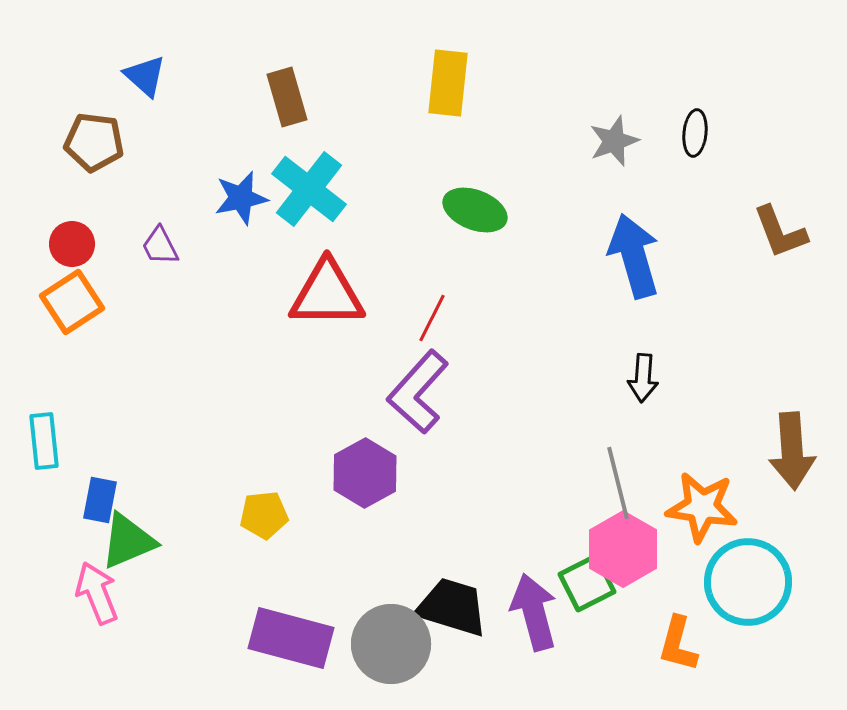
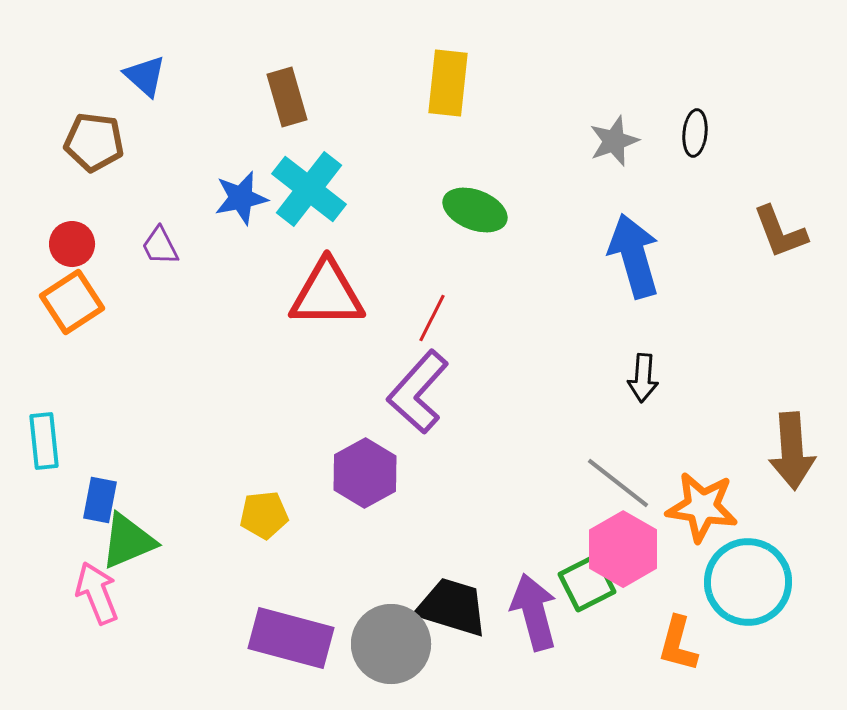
gray line: rotated 38 degrees counterclockwise
